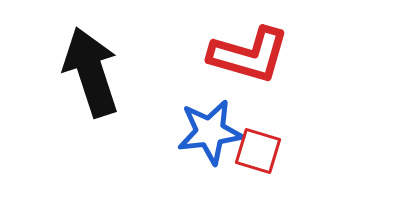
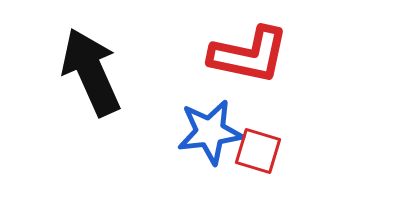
red L-shape: rotated 4 degrees counterclockwise
black arrow: rotated 6 degrees counterclockwise
